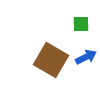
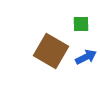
brown square: moved 9 px up
